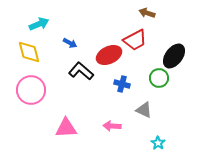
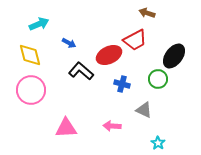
blue arrow: moved 1 px left
yellow diamond: moved 1 px right, 3 px down
green circle: moved 1 px left, 1 px down
